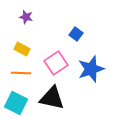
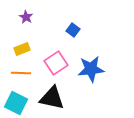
purple star: rotated 16 degrees clockwise
blue square: moved 3 px left, 4 px up
yellow rectangle: rotated 49 degrees counterclockwise
blue star: rotated 12 degrees clockwise
